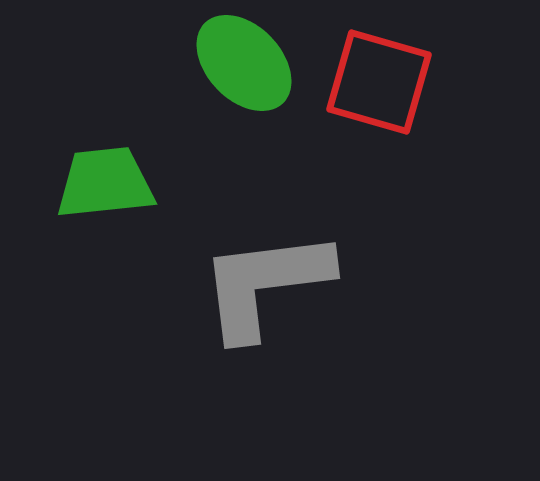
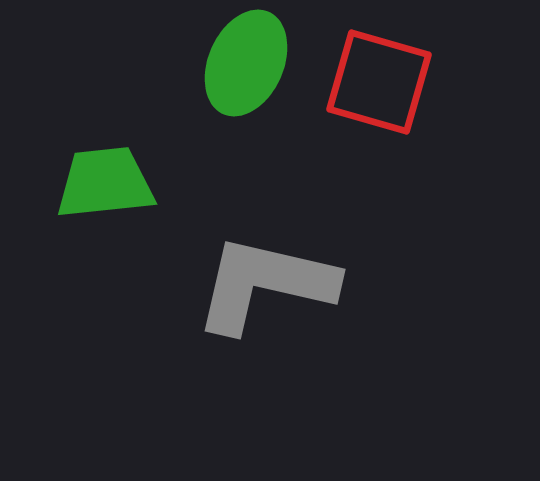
green ellipse: moved 2 px right; rotated 68 degrees clockwise
gray L-shape: rotated 20 degrees clockwise
